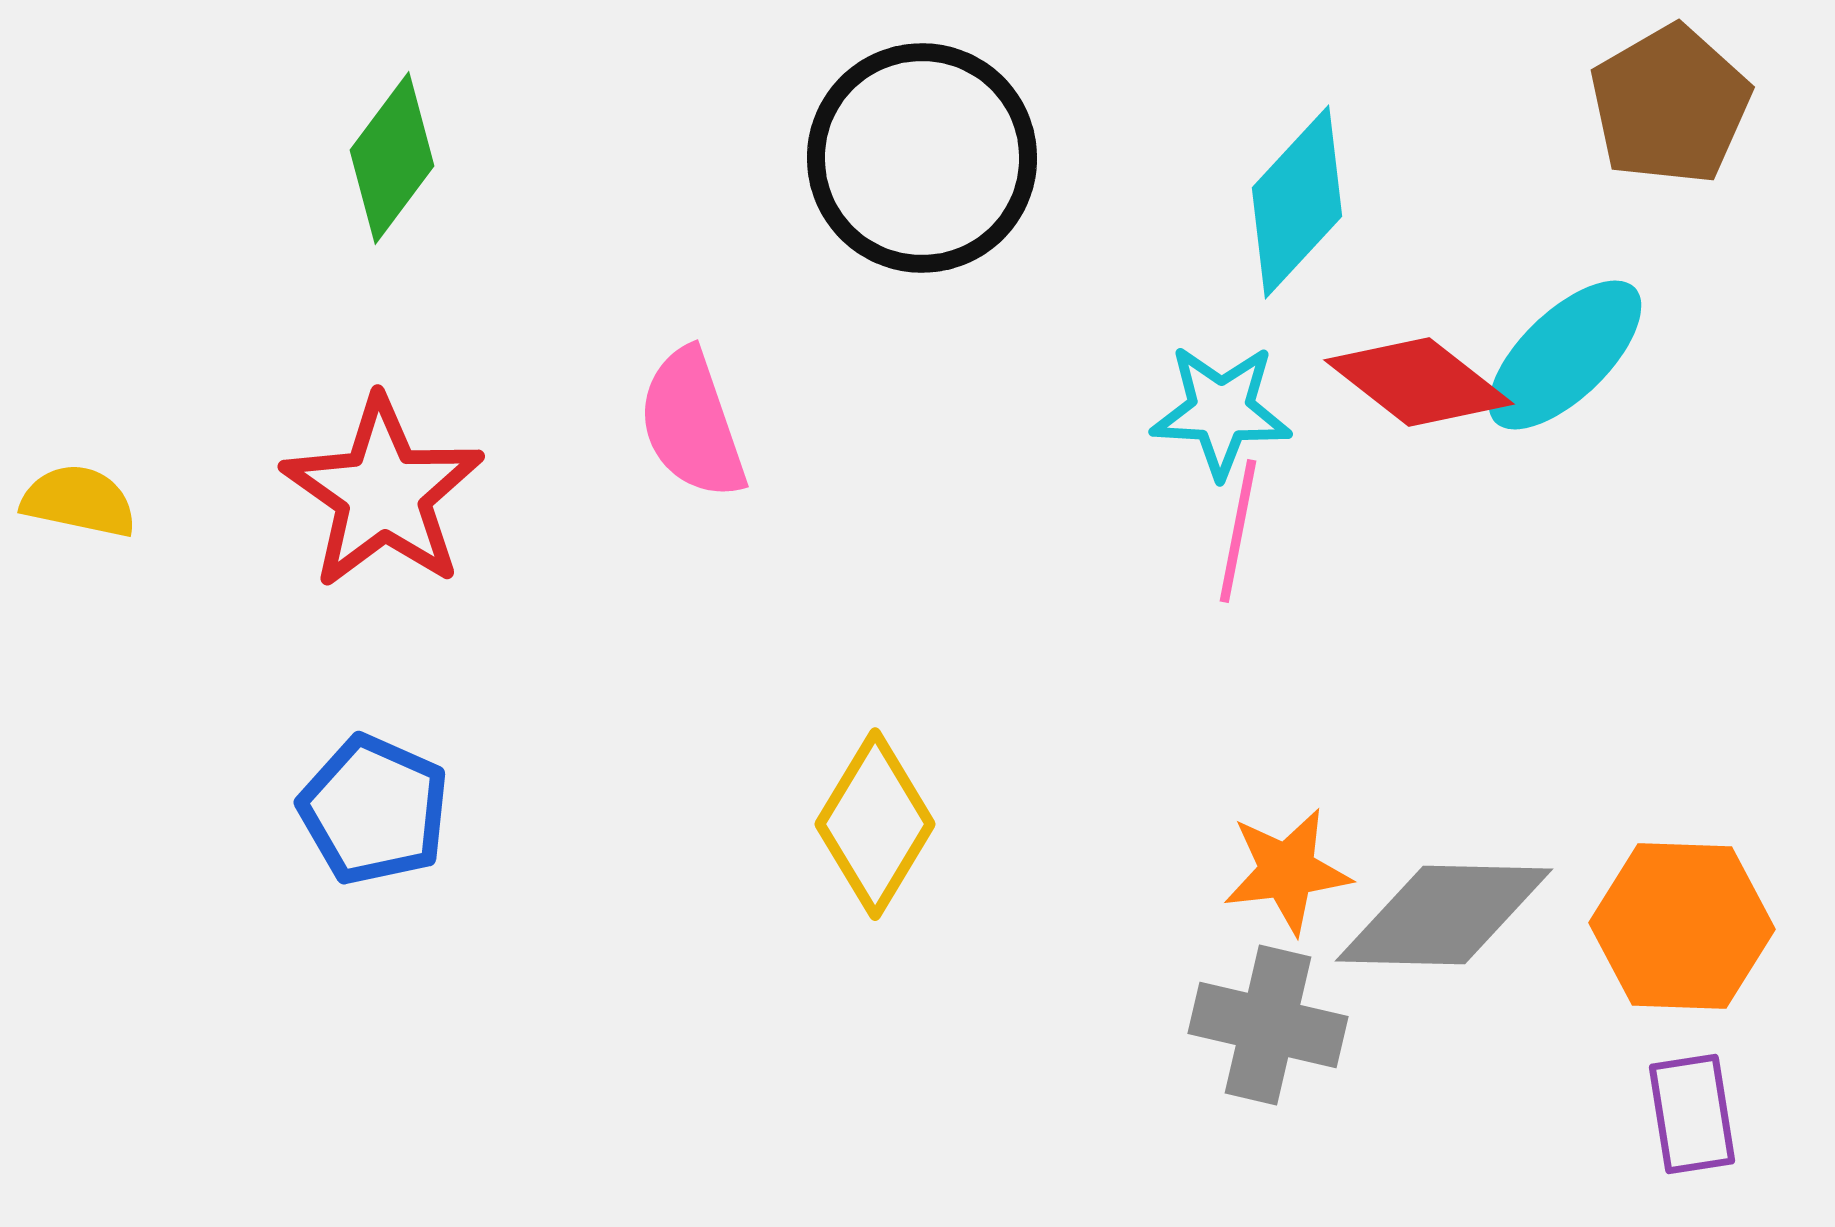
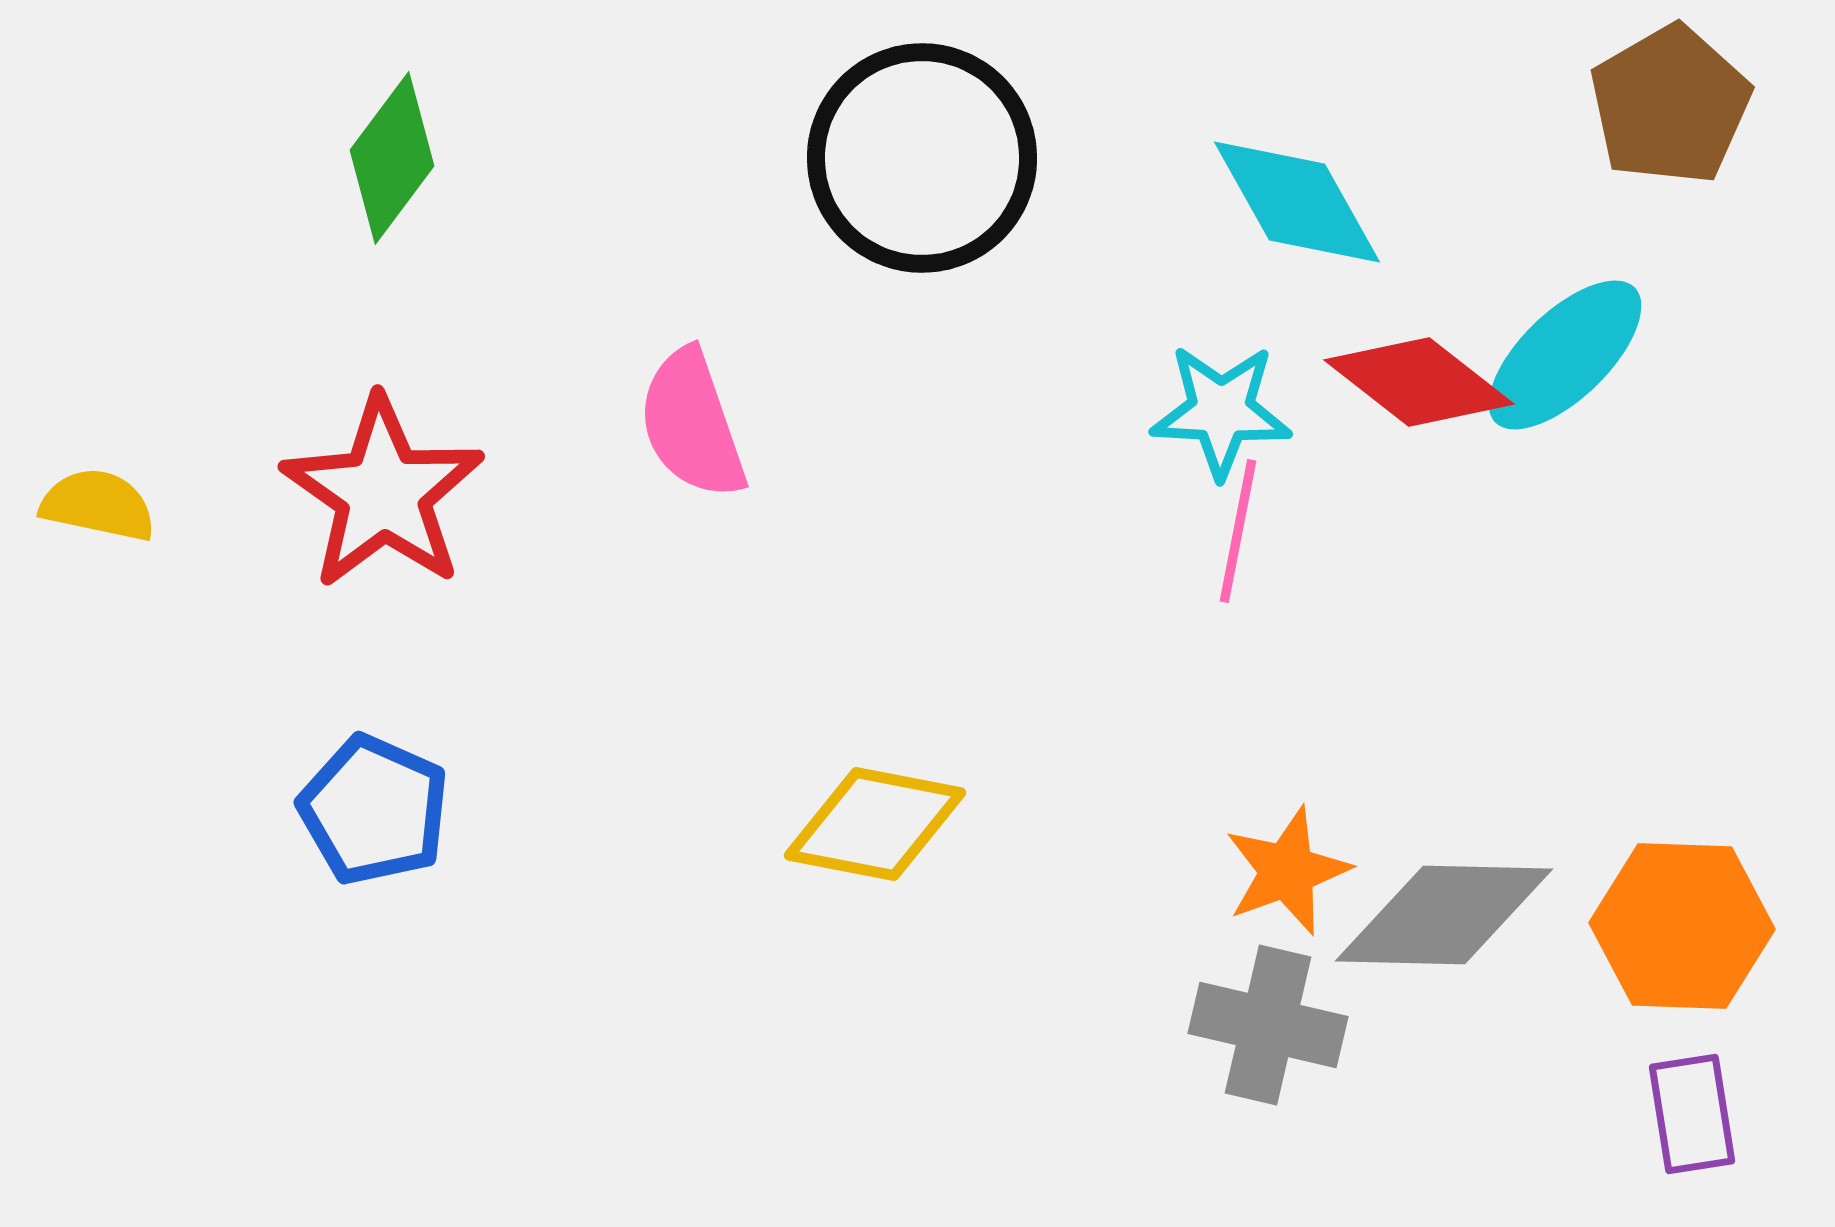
cyan diamond: rotated 72 degrees counterclockwise
yellow semicircle: moved 19 px right, 4 px down
yellow diamond: rotated 70 degrees clockwise
orange star: rotated 13 degrees counterclockwise
